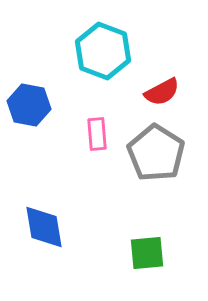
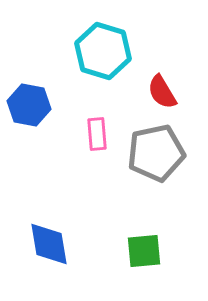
cyan hexagon: rotated 4 degrees counterclockwise
red semicircle: rotated 87 degrees clockwise
gray pentagon: rotated 28 degrees clockwise
blue diamond: moved 5 px right, 17 px down
green square: moved 3 px left, 2 px up
